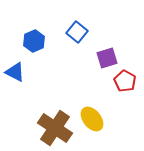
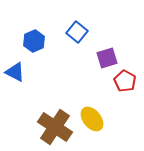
brown cross: moved 1 px up
